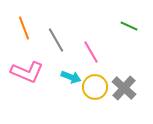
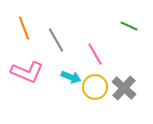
pink line: moved 4 px right, 2 px down
